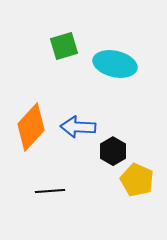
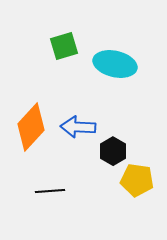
yellow pentagon: rotated 16 degrees counterclockwise
